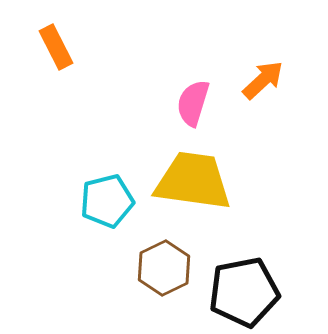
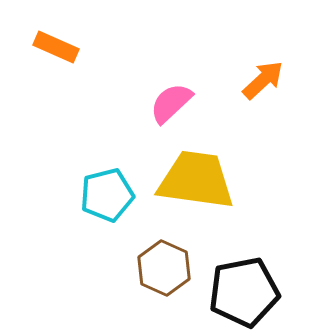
orange rectangle: rotated 39 degrees counterclockwise
pink semicircle: moved 22 px left; rotated 30 degrees clockwise
yellow trapezoid: moved 3 px right, 1 px up
cyan pentagon: moved 6 px up
brown hexagon: rotated 10 degrees counterclockwise
